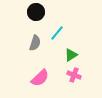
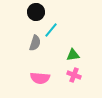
cyan line: moved 6 px left, 3 px up
green triangle: moved 2 px right; rotated 24 degrees clockwise
pink semicircle: rotated 48 degrees clockwise
